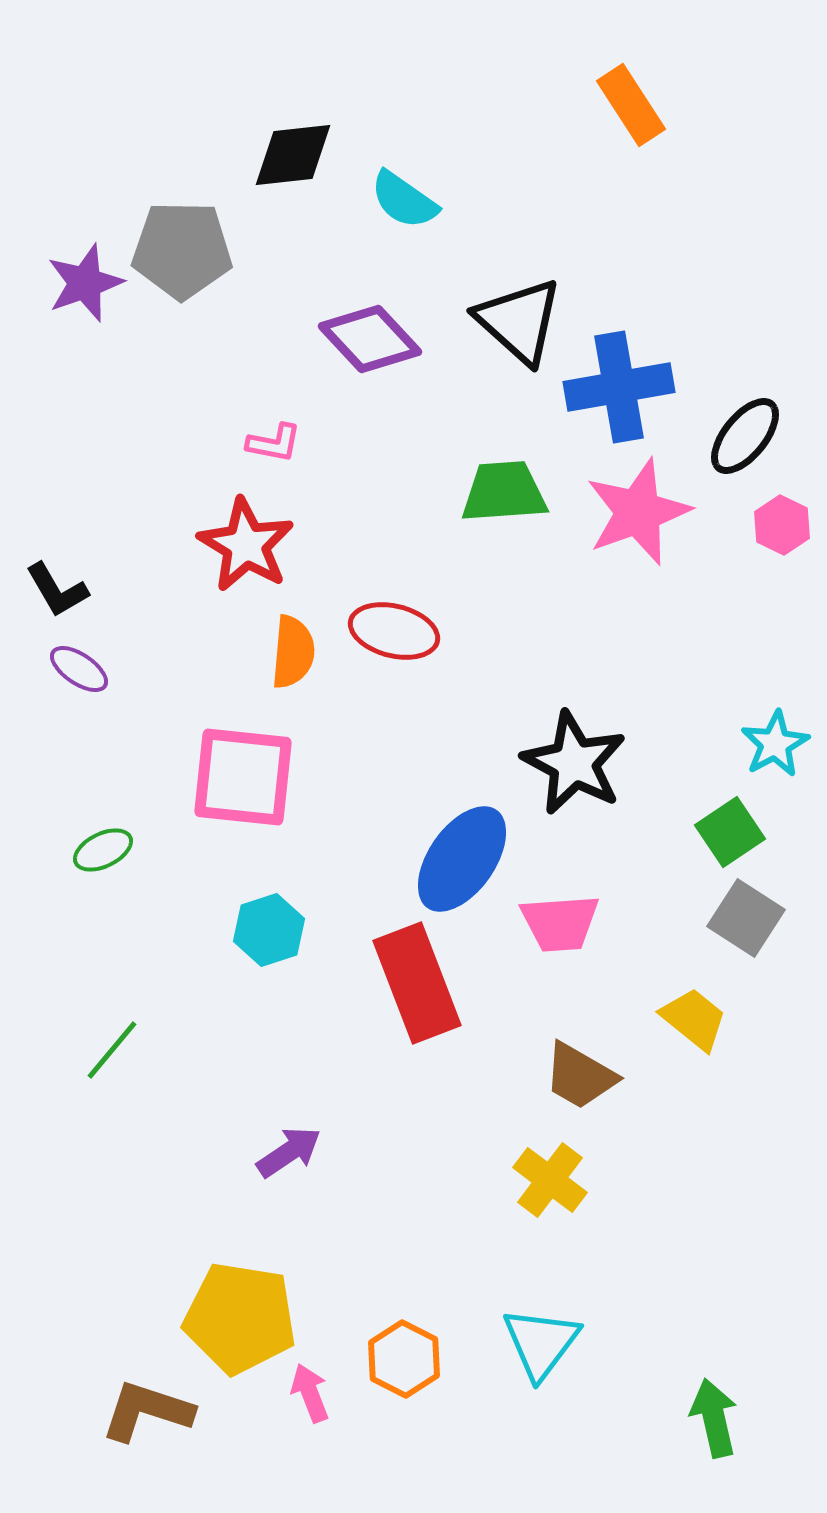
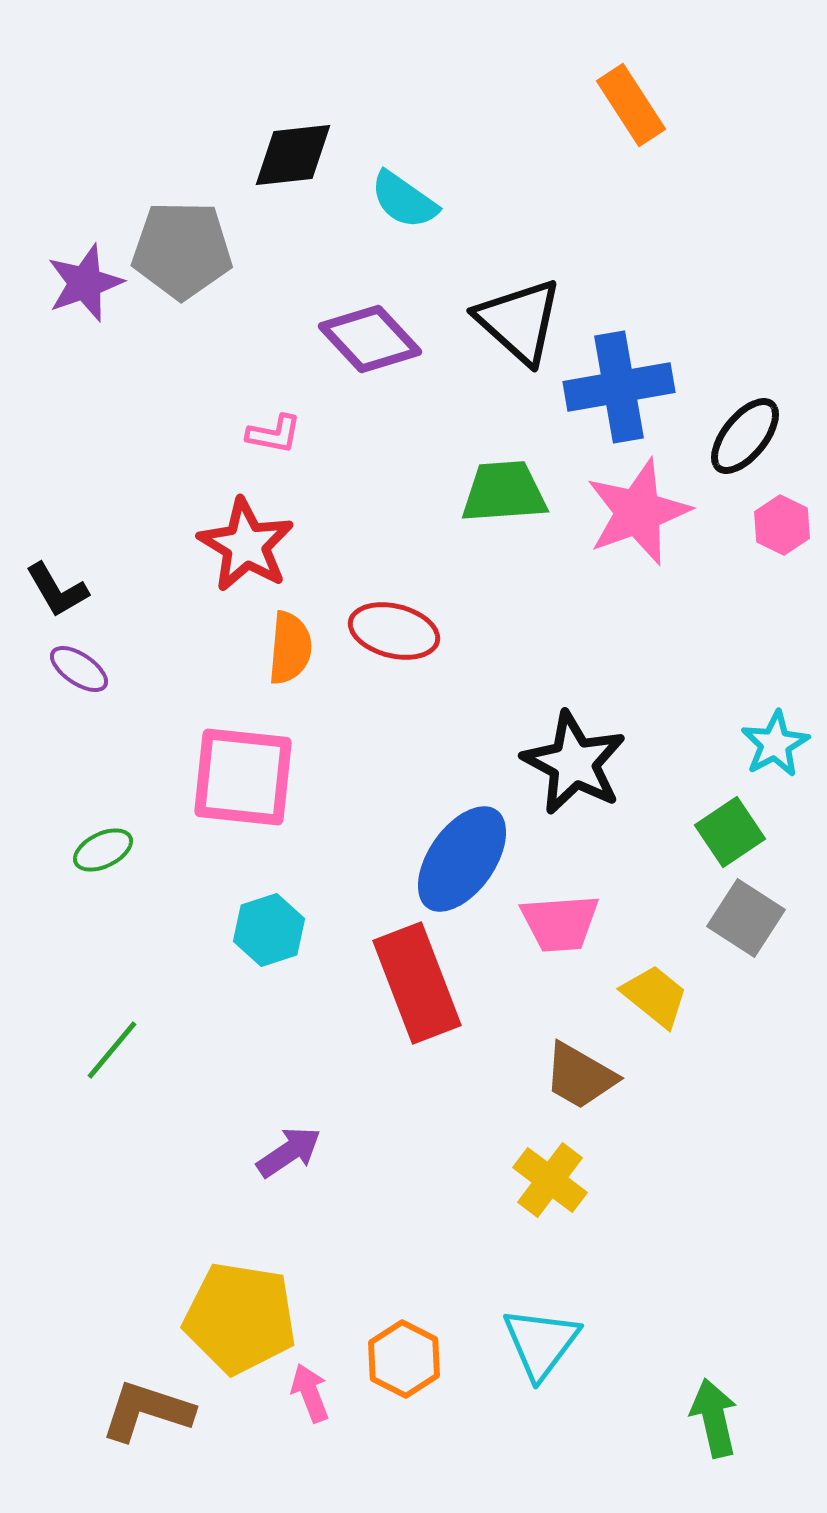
pink L-shape: moved 9 px up
orange semicircle: moved 3 px left, 4 px up
yellow trapezoid: moved 39 px left, 23 px up
